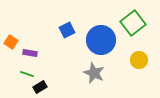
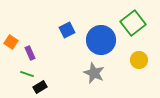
purple rectangle: rotated 56 degrees clockwise
